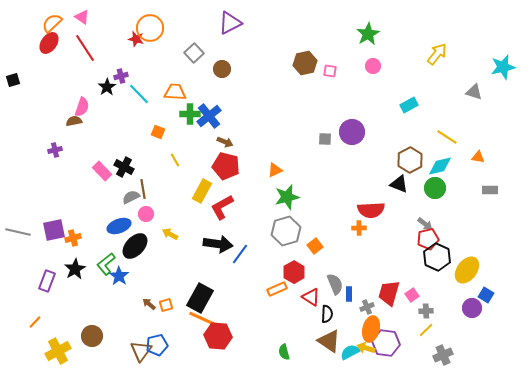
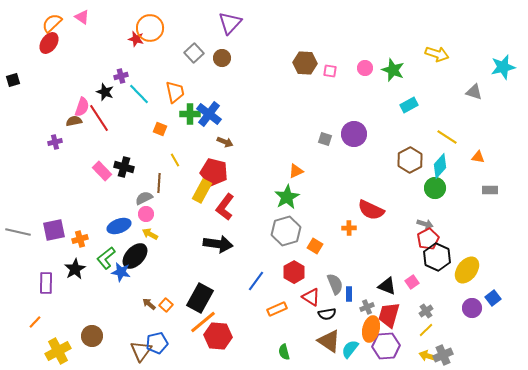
purple triangle at (230, 23): rotated 20 degrees counterclockwise
green star at (368, 34): moved 25 px right, 36 px down; rotated 20 degrees counterclockwise
red line at (85, 48): moved 14 px right, 70 px down
yellow arrow at (437, 54): rotated 70 degrees clockwise
brown hexagon at (305, 63): rotated 15 degrees clockwise
pink circle at (373, 66): moved 8 px left, 2 px down
brown circle at (222, 69): moved 11 px up
black star at (107, 87): moved 2 px left, 5 px down; rotated 18 degrees counterclockwise
orange trapezoid at (175, 92): rotated 75 degrees clockwise
blue cross at (209, 116): moved 2 px up; rotated 15 degrees counterclockwise
orange square at (158, 132): moved 2 px right, 3 px up
purple circle at (352, 132): moved 2 px right, 2 px down
gray square at (325, 139): rotated 16 degrees clockwise
purple cross at (55, 150): moved 8 px up
red pentagon at (226, 166): moved 12 px left, 6 px down
cyan diamond at (440, 166): rotated 35 degrees counterclockwise
black cross at (124, 167): rotated 12 degrees counterclockwise
orange triangle at (275, 170): moved 21 px right, 1 px down
black triangle at (399, 184): moved 12 px left, 102 px down
brown line at (143, 189): moved 16 px right, 6 px up; rotated 12 degrees clockwise
gray semicircle at (131, 197): moved 13 px right, 1 px down
green star at (287, 197): rotated 15 degrees counterclockwise
red L-shape at (222, 207): moved 3 px right; rotated 24 degrees counterclockwise
red semicircle at (371, 210): rotated 28 degrees clockwise
gray arrow at (425, 224): rotated 21 degrees counterclockwise
orange cross at (359, 228): moved 10 px left
yellow arrow at (170, 234): moved 20 px left
orange cross at (73, 238): moved 7 px right, 1 px down
red pentagon at (428, 239): rotated 15 degrees counterclockwise
black ellipse at (135, 246): moved 10 px down
orange square at (315, 246): rotated 21 degrees counterclockwise
blue line at (240, 254): moved 16 px right, 27 px down
green L-shape at (106, 264): moved 6 px up
blue star at (119, 276): moved 2 px right, 4 px up; rotated 24 degrees counterclockwise
purple rectangle at (47, 281): moved 1 px left, 2 px down; rotated 20 degrees counterclockwise
orange rectangle at (277, 289): moved 20 px down
red trapezoid at (389, 293): moved 22 px down
pink square at (412, 295): moved 13 px up
blue square at (486, 295): moved 7 px right, 3 px down; rotated 21 degrees clockwise
orange square at (166, 305): rotated 32 degrees counterclockwise
gray cross at (426, 311): rotated 32 degrees counterclockwise
black semicircle at (327, 314): rotated 78 degrees clockwise
orange line at (203, 319): moved 3 px down; rotated 64 degrees counterclockwise
purple hexagon at (386, 343): moved 3 px down; rotated 12 degrees counterclockwise
blue pentagon at (157, 345): moved 2 px up
yellow arrow at (366, 348): moved 62 px right, 8 px down
cyan semicircle at (350, 352): moved 3 px up; rotated 24 degrees counterclockwise
